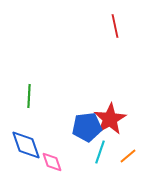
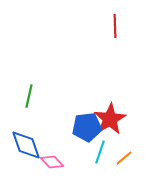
red line: rotated 10 degrees clockwise
green line: rotated 10 degrees clockwise
orange line: moved 4 px left, 2 px down
pink diamond: rotated 25 degrees counterclockwise
